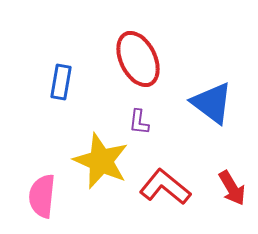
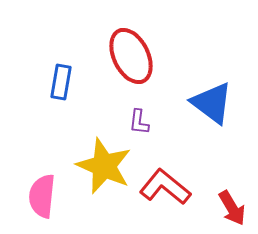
red ellipse: moved 7 px left, 3 px up
yellow star: moved 3 px right, 5 px down
red arrow: moved 20 px down
